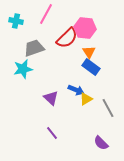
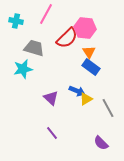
gray trapezoid: rotated 35 degrees clockwise
blue arrow: moved 1 px right, 1 px down
